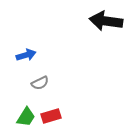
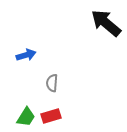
black arrow: moved 2 px down; rotated 32 degrees clockwise
gray semicircle: moved 12 px right; rotated 120 degrees clockwise
